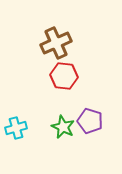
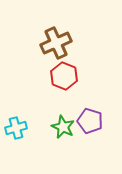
red hexagon: rotated 16 degrees clockwise
